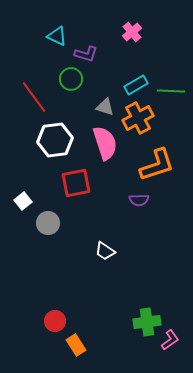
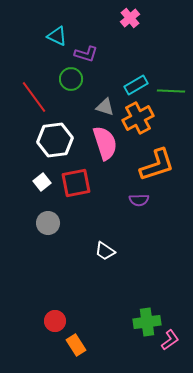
pink cross: moved 2 px left, 14 px up
white square: moved 19 px right, 19 px up
